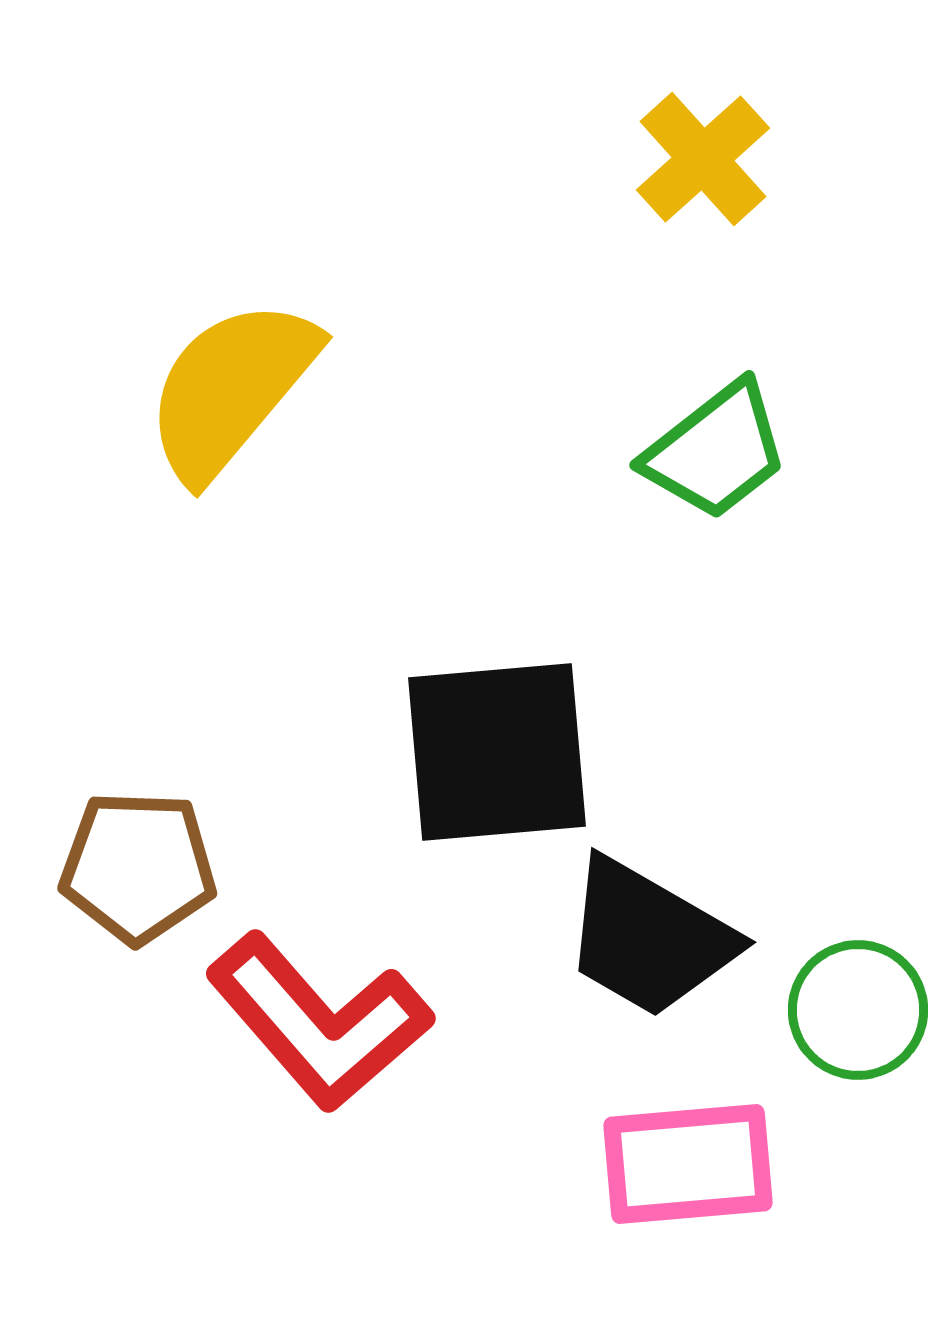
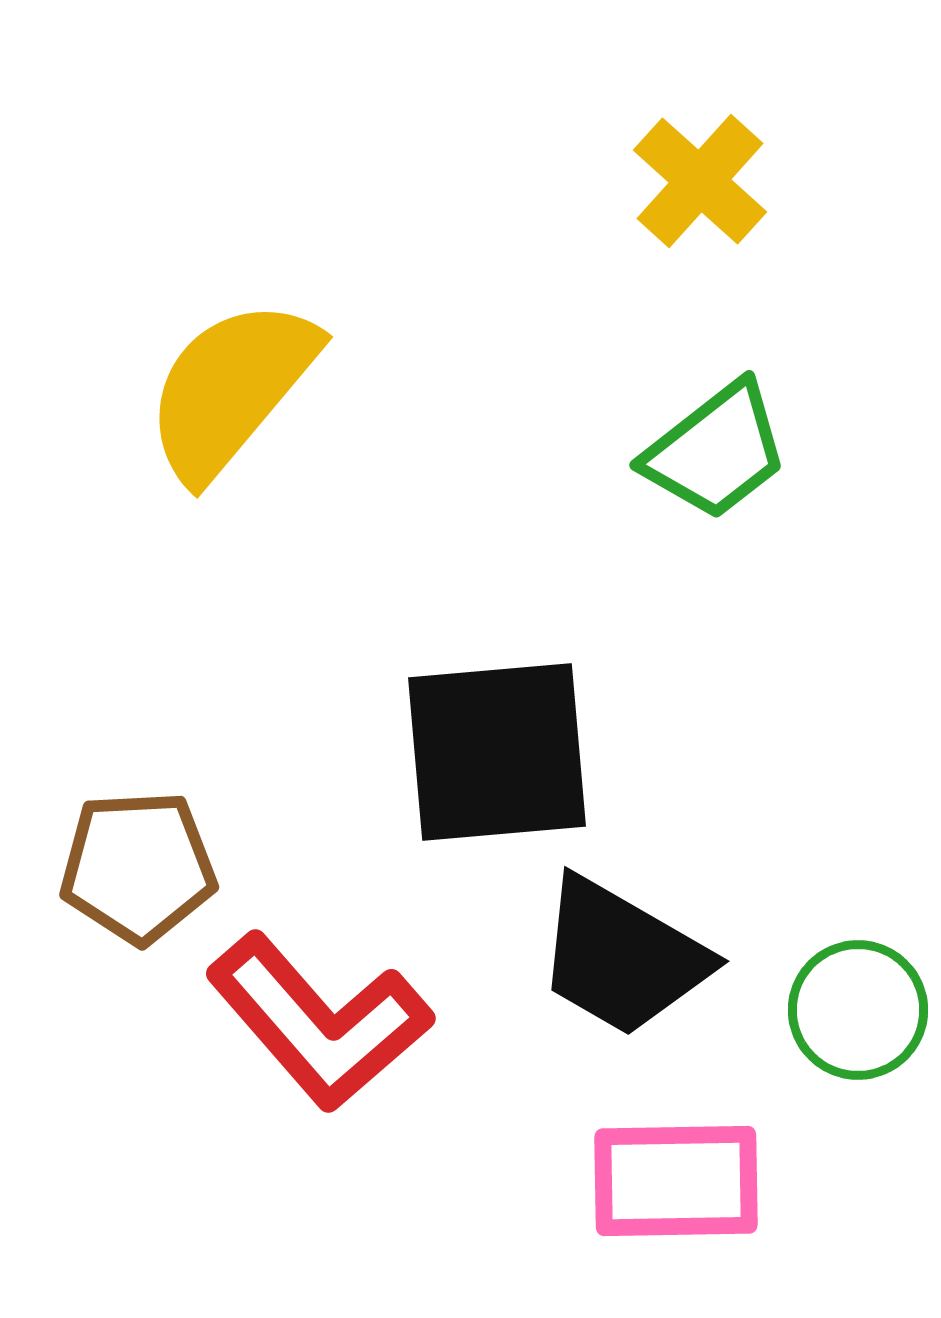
yellow cross: moved 3 px left, 22 px down; rotated 6 degrees counterclockwise
brown pentagon: rotated 5 degrees counterclockwise
black trapezoid: moved 27 px left, 19 px down
pink rectangle: moved 12 px left, 17 px down; rotated 4 degrees clockwise
